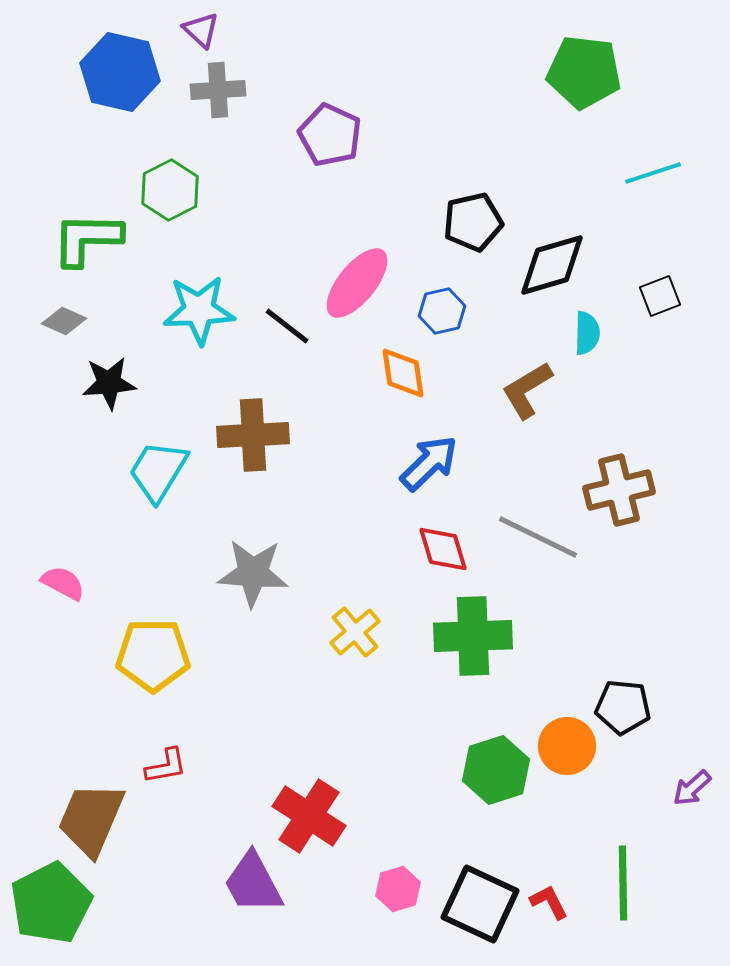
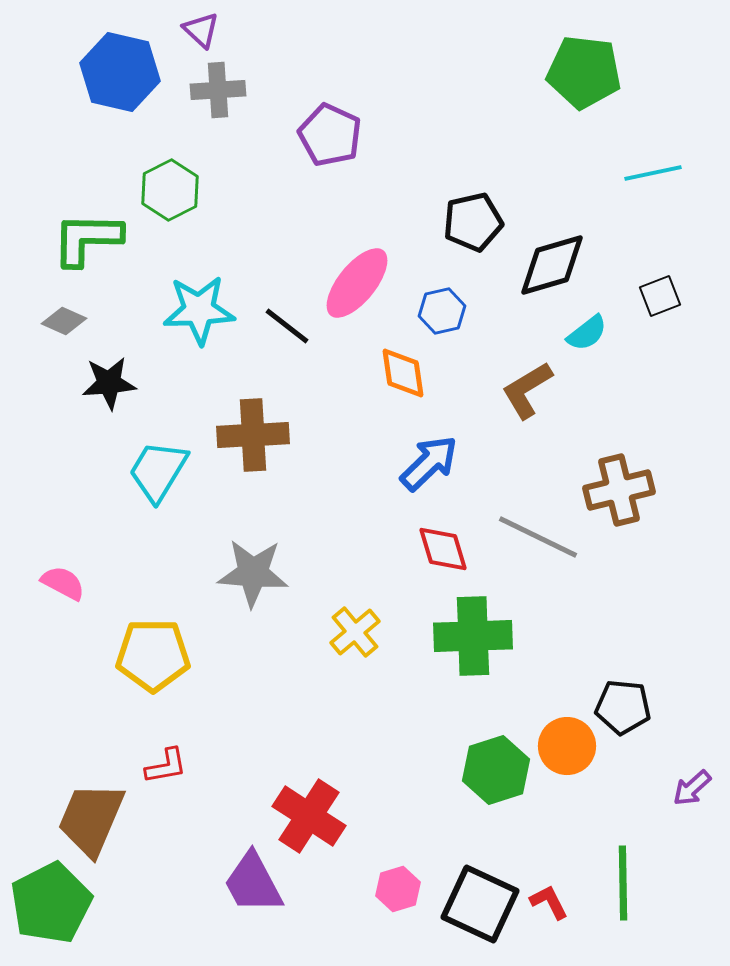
cyan line at (653, 173): rotated 6 degrees clockwise
cyan semicircle at (587, 333): rotated 51 degrees clockwise
